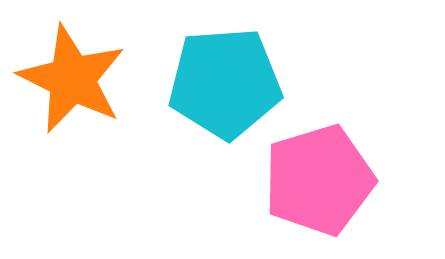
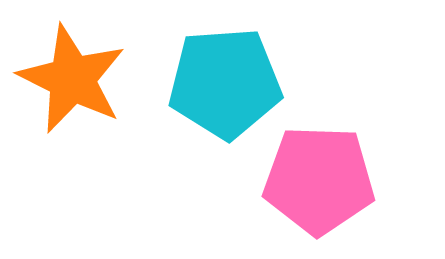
pink pentagon: rotated 19 degrees clockwise
